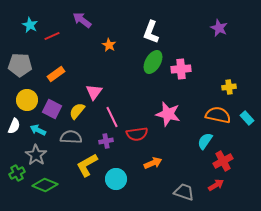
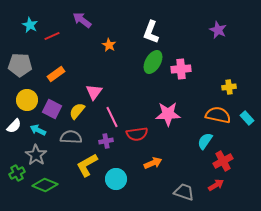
purple star: moved 1 px left, 2 px down
pink star: rotated 15 degrees counterclockwise
white semicircle: rotated 21 degrees clockwise
